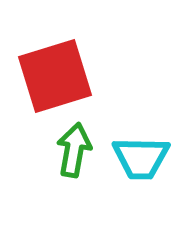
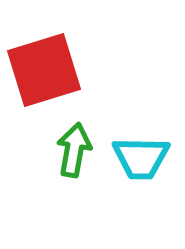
red square: moved 11 px left, 6 px up
